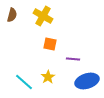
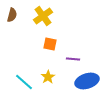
yellow cross: rotated 24 degrees clockwise
